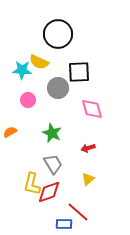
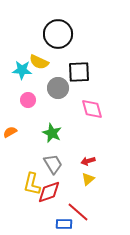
red arrow: moved 13 px down
